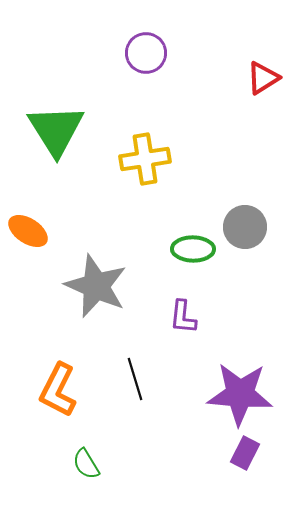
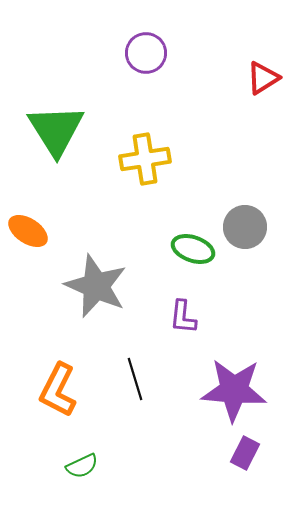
green ellipse: rotated 18 degrees clockwise
purple star: moved 6 px left, 4 px up
green semicircle: moved 4 px left, 2 px down; rotated 84 degrees counterclockwise
